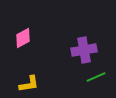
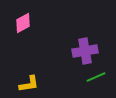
pink diamond: moved 15 px up
purple cross: moved 1 px right, 1 px down
